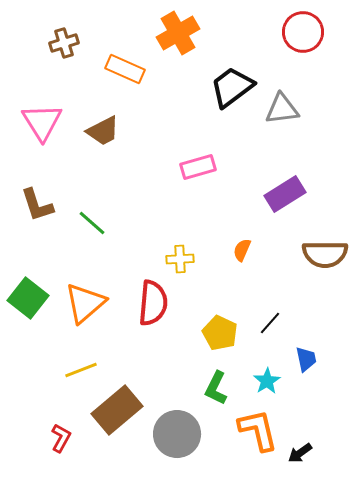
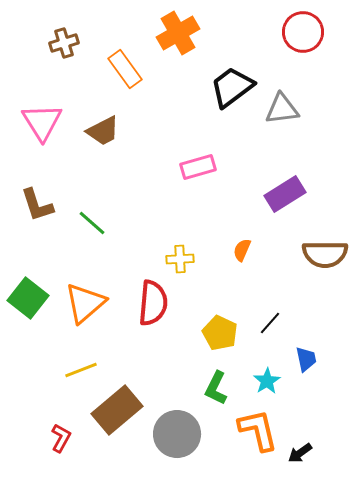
orange rectangle: rotated 30 degrees clockwise
